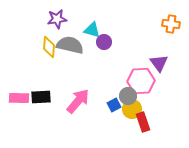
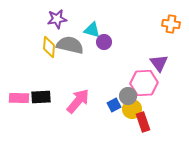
pink hexagon: moved 3 px right, 2 px down
